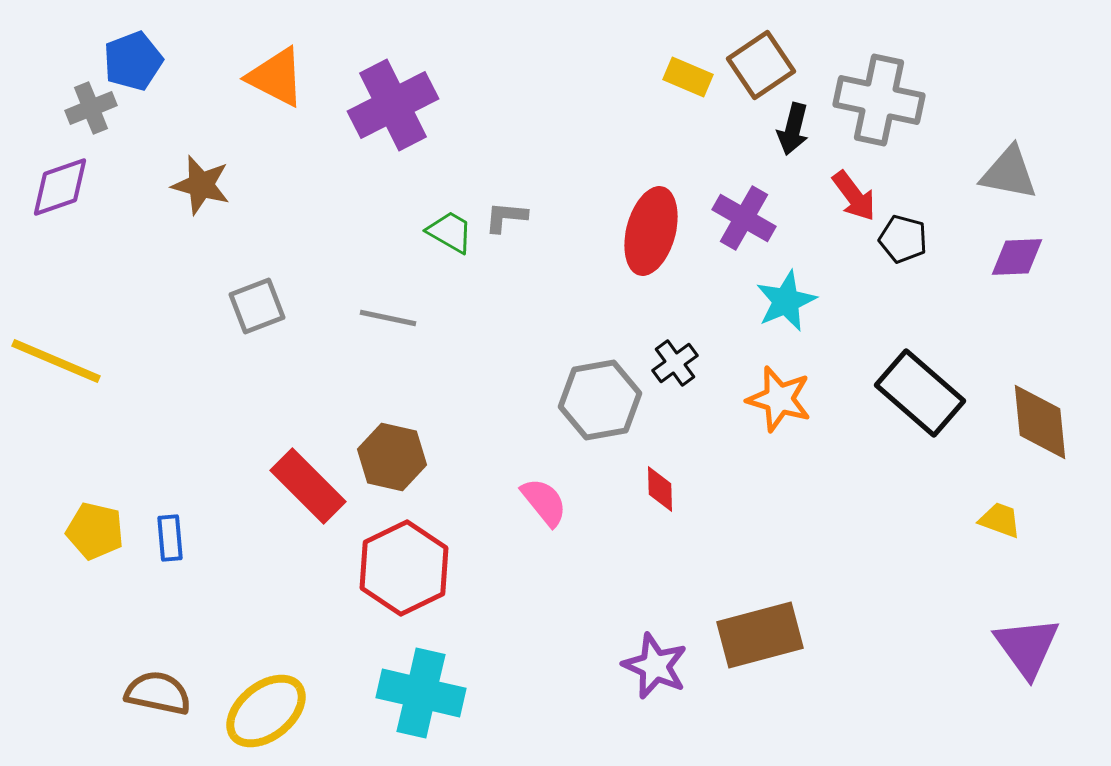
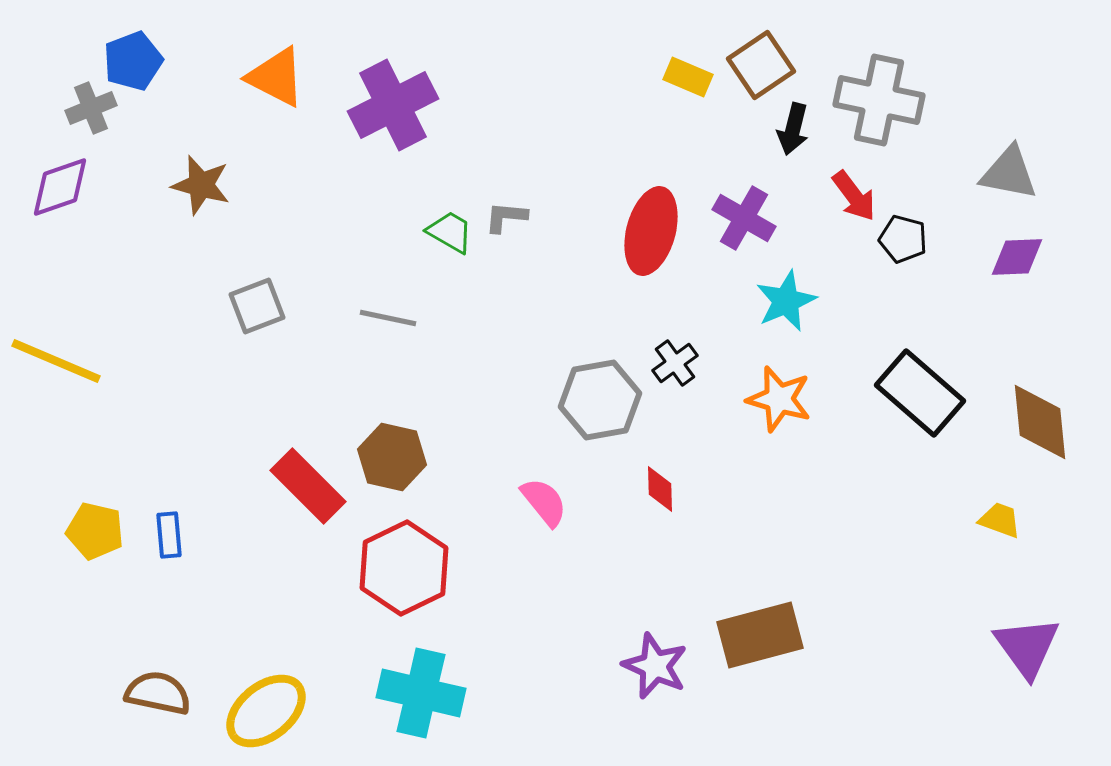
blue rectangle at (170, 538): moved 1 px left, 3 px up
